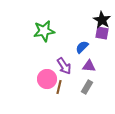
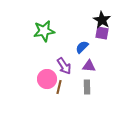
gray rectangle: rotated 32 degrees counterclockwise
